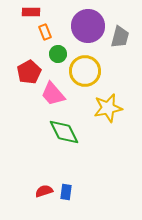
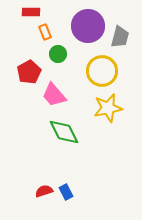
yellow circle: moved 17 px right
pink trapezoid: moved 1 px right, 1 px down
blue rectangle: rotated 35 degrees counterclockwise
